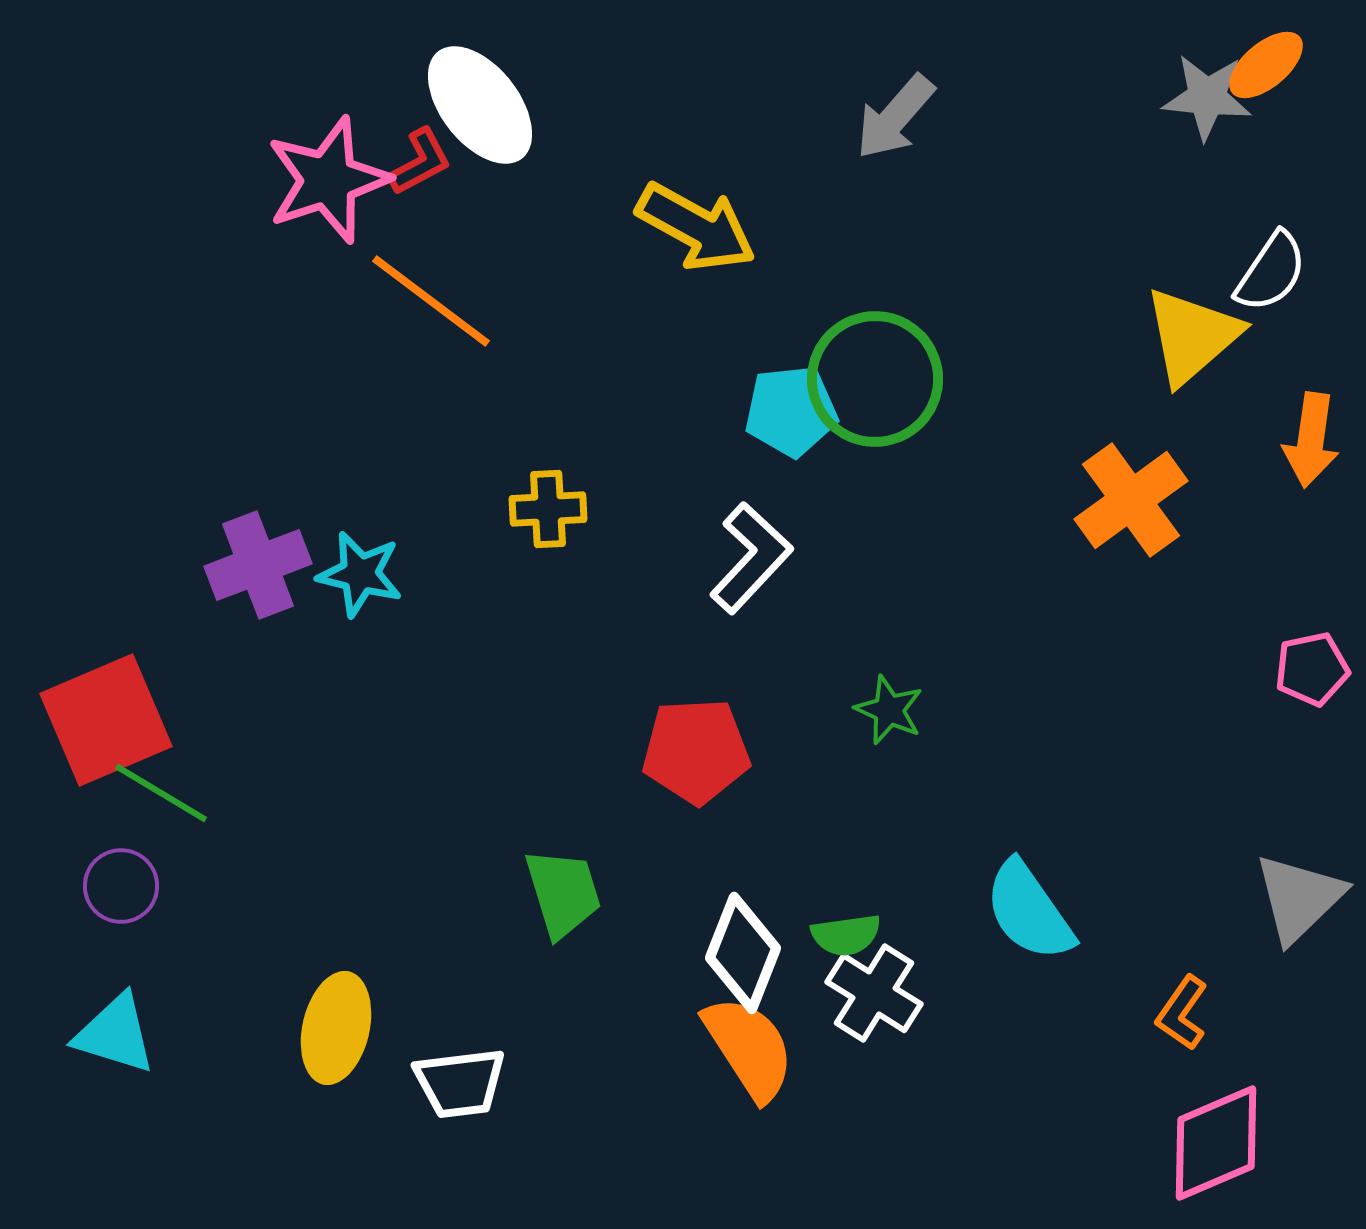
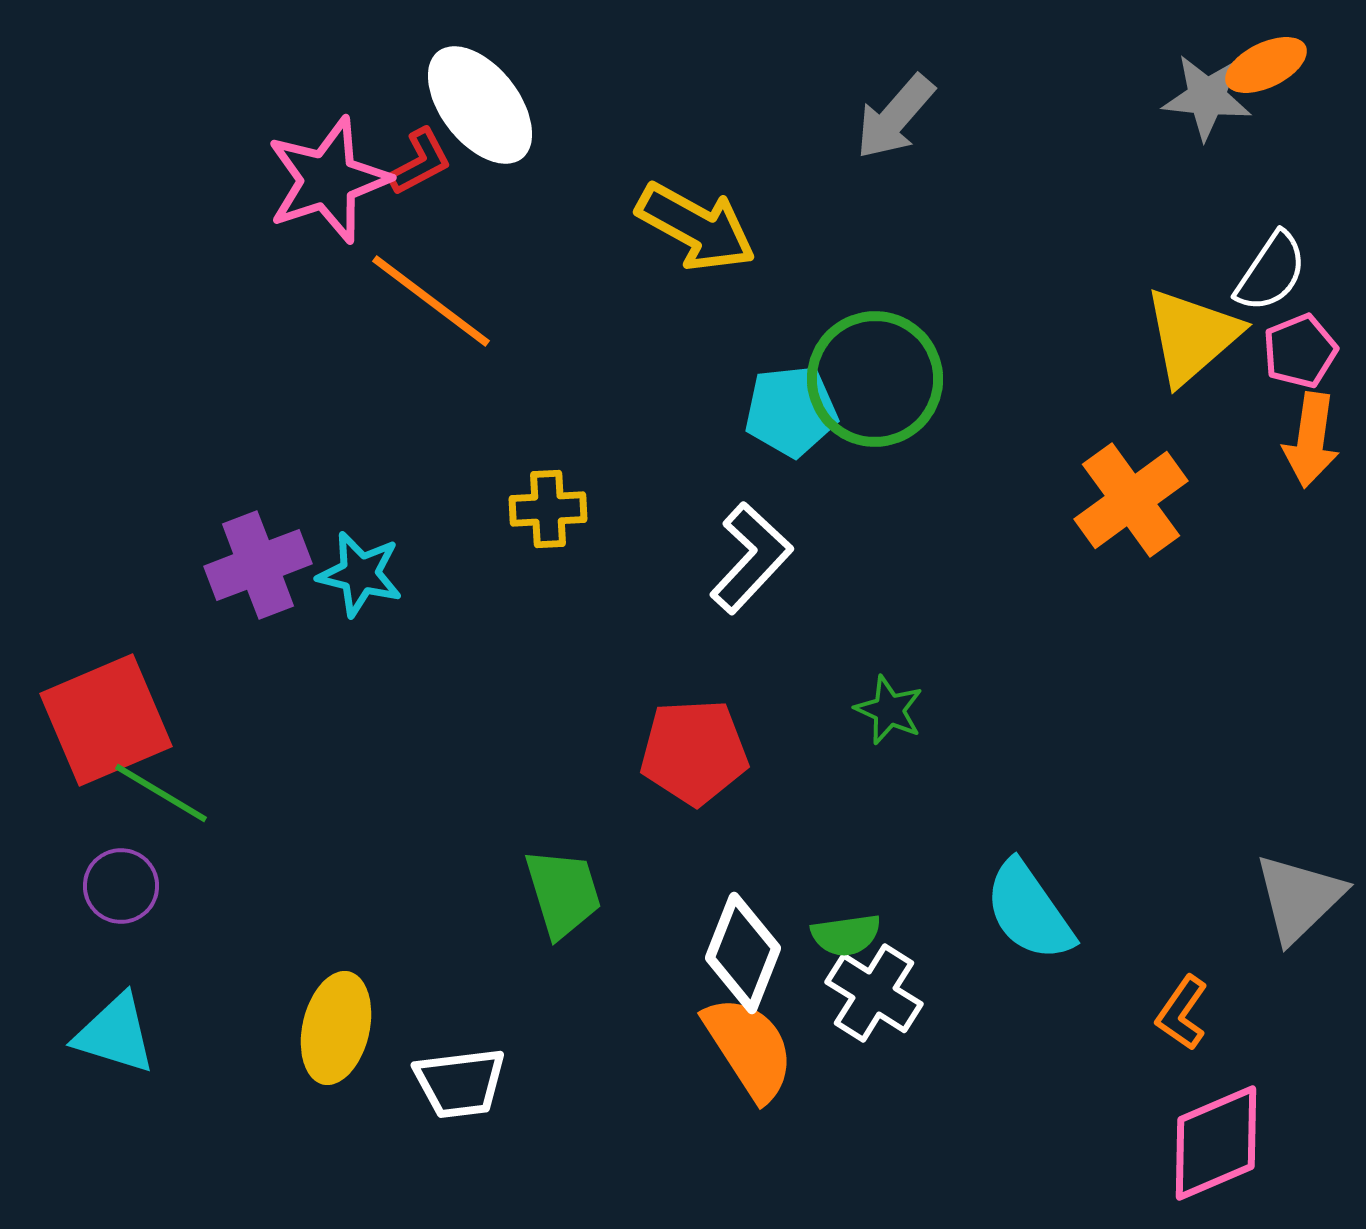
orange ellipse: rotated 14 degrees clockwise
pink pentagon: moved 12 px left, 318 px up; rotated 10 degrees counterclockwise
red pentagon: moved 2 px left, 1 px down
